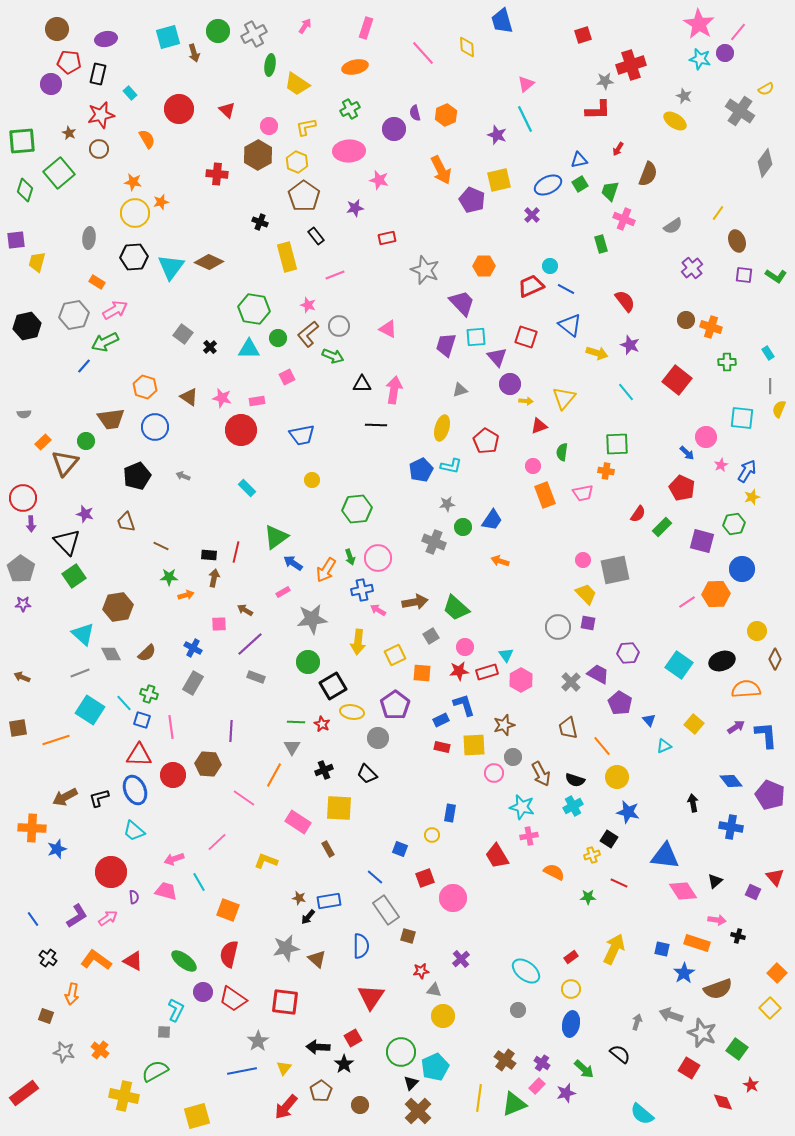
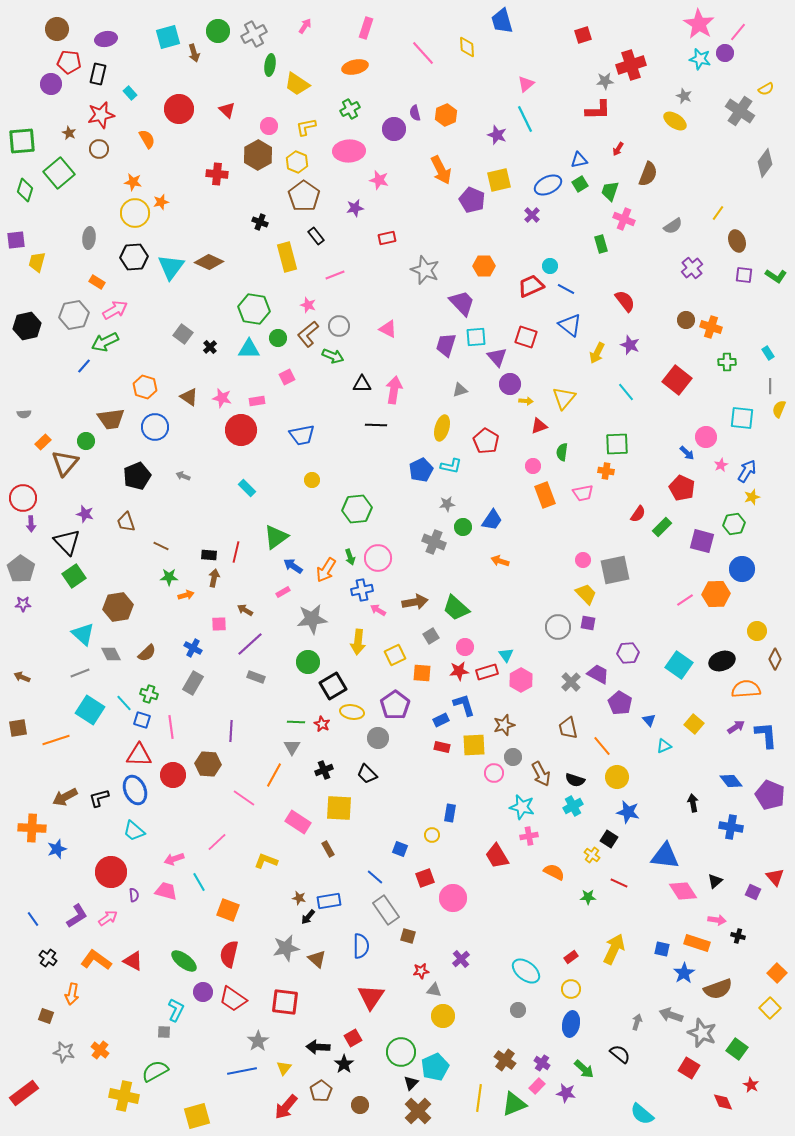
yellow arrow at (597, 353): rotated 100 degrees clockwise
blue arrow at (293, 563): moved 3 px down
pink line at (687, 602): moved 2 px left, 2 px up
yellow cross at (592, 855): rotated 35 degrees counterclockwise
purple semicircle at (134, 897): moved 2 px up
purple star at (566, 1093): rotated 24 degrees clockwise
